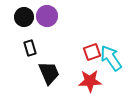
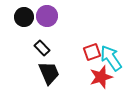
black rectangle: moved 12 px right; rotated 28 degrees counterclockwise
red star: moved 11 px right, 4 px up; rotated 15 degrees counterclockwise
